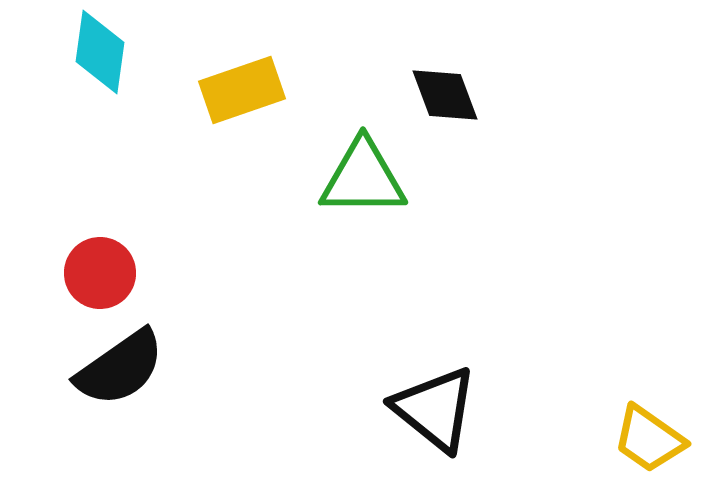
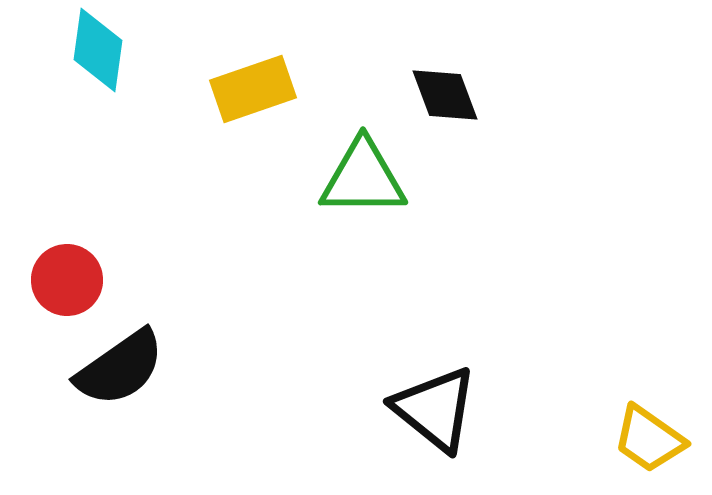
cyan diamond: moved 2 px left, 2 px up
yellow rectangle: moved 11 px right, 1 px up
red circle: moved 33 px left, 7 px down
